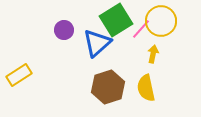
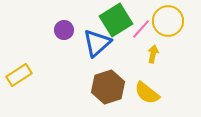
yellow circle: moved 7 px right
yellow semicircle: moved 1 px right, 5 px down; rotated 40 degrees counterclockwise
